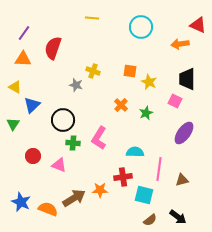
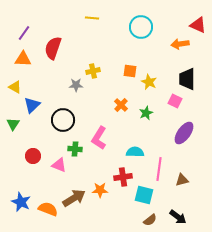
yellow cross: rotated 32 degrees counterclockwise
gray star: rotated 16 degrees counterclockwise
green cross: moved 2 px right, 6 px down
